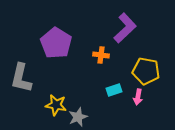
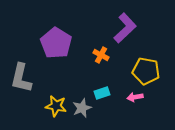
orange cross: rotated 21 degrees clockwise
cyan rectangle: moved 12 px left, 3 px down
pink arrow: moved 3 px left; rotated 70 degrees clockwise
yellow star: moved 1 px down
gray star: moved 4 px right, 9 px up
